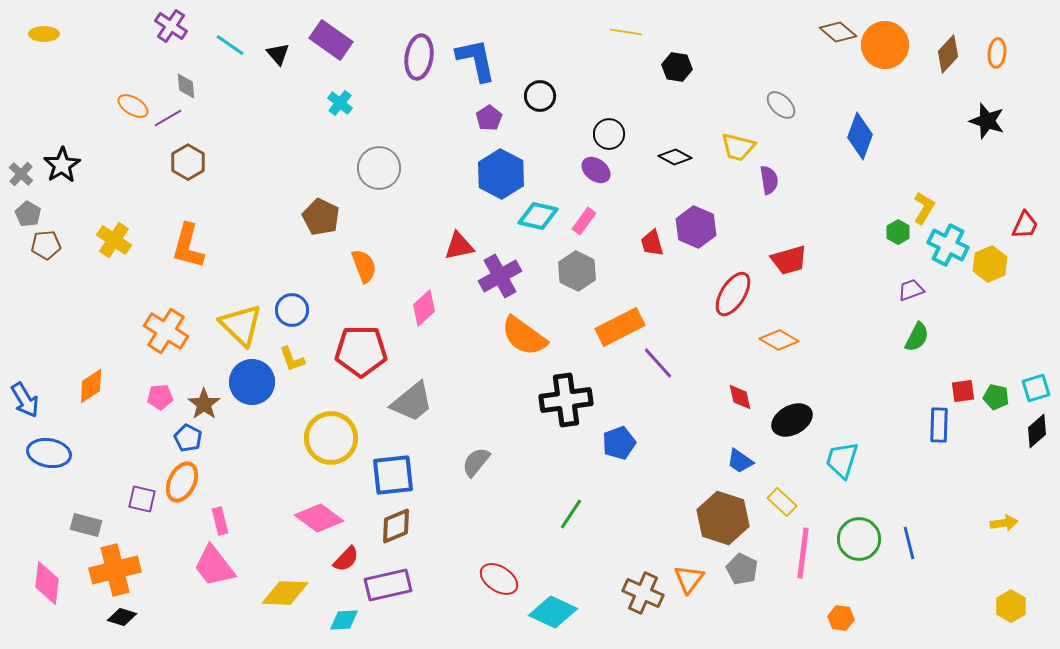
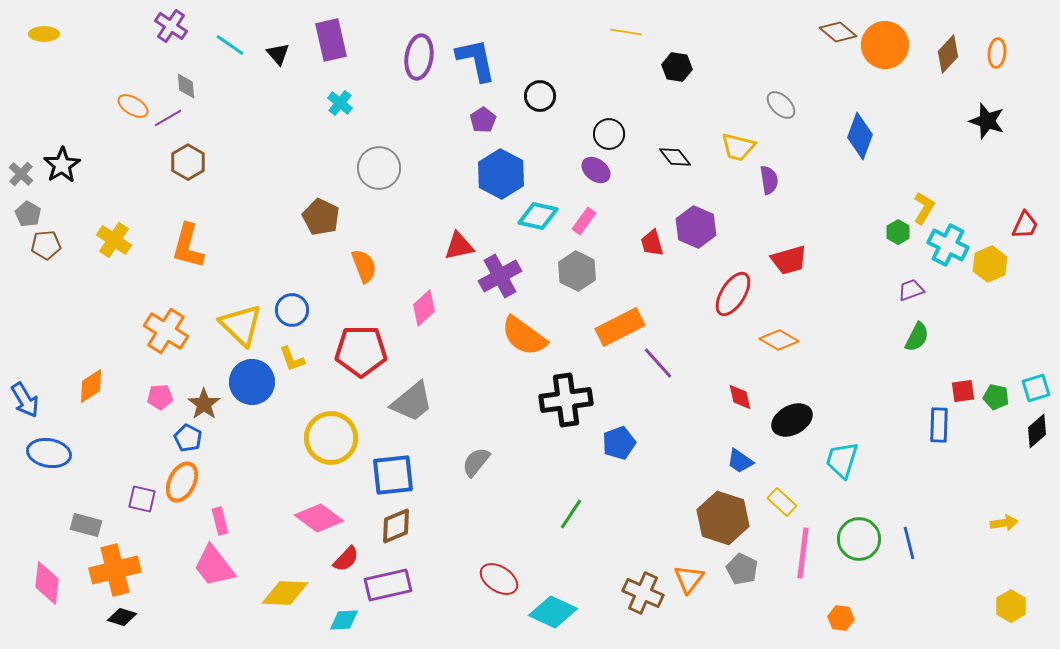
purple rectangle at (331, 40): rotated 42 degrees clockwise
purple pentagon at (489, 118): moved 6 px left, 2 px down
black diamond at (675, 157): rotated 24 degrees clockwise
